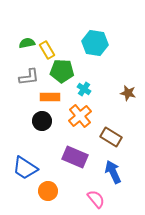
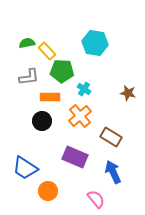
yellow rectangle: moved 1 px down; rotated 12 degrees counterclockwise
